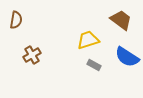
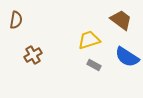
yellow trapezoid: moved 1 px right
brown cross: moved 1 px right
